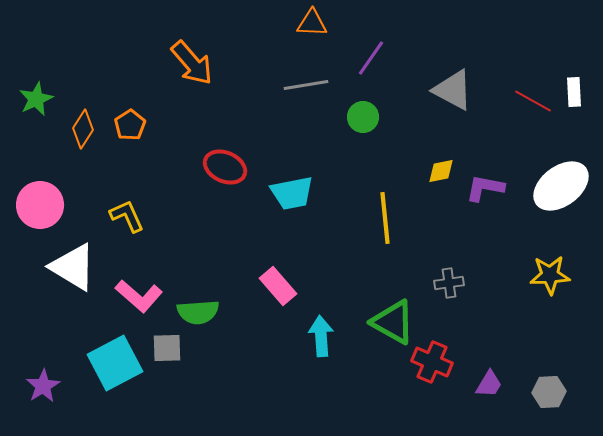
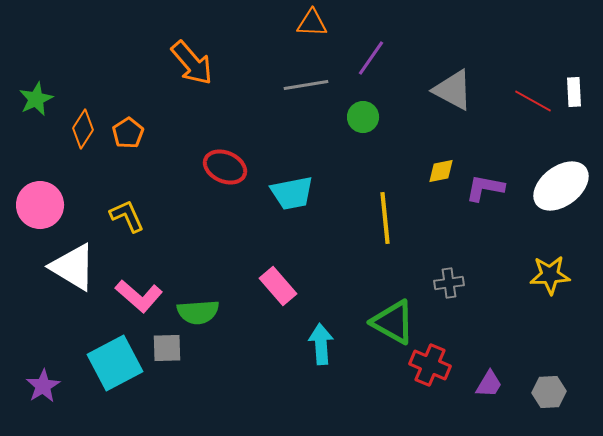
orange pentagon: moved 2 px left, 8 px down
cyan arrow: moved 8 px down
red cross: moved 2 px left, 3 px down
